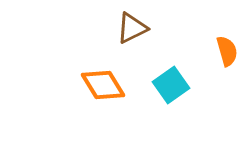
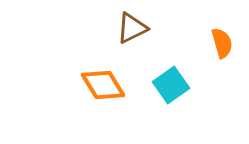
orange semicircle: moved 5 px left, 8 px up
